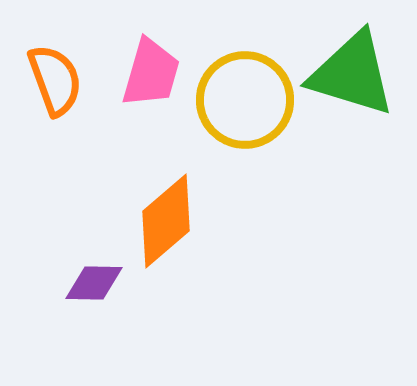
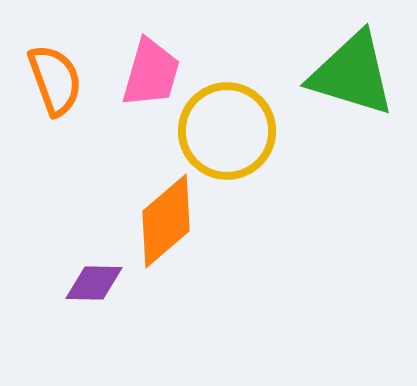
yellow circle: moved 18 px left, 31 px down
